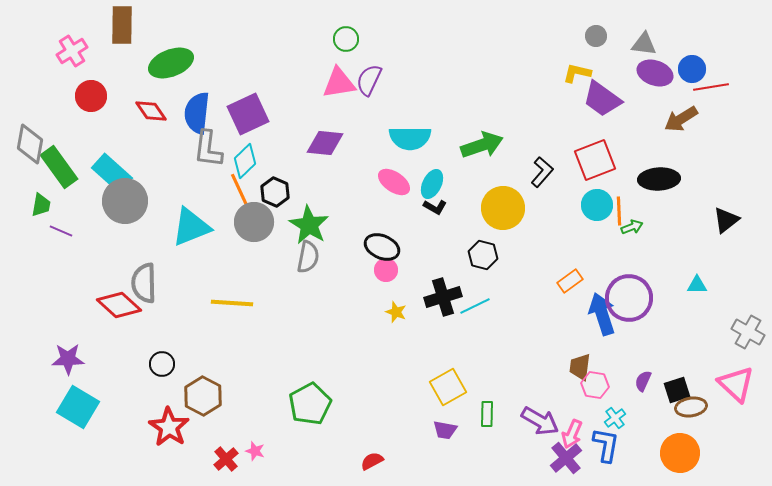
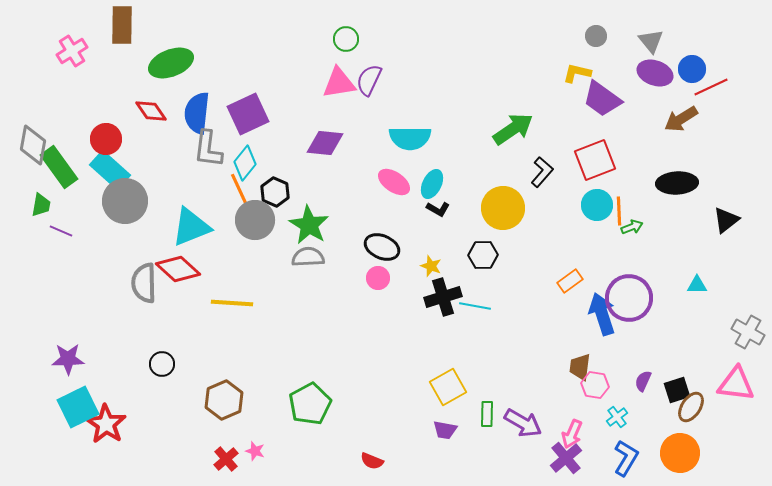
gray triangle at (644, 44): moved 7 px right, 3 px up; rotated 44 degrees clockwise
red line at (711, 87): rotated 16 degrees counterclockwise
red circle at (91, 96): moved 15 px right, 43 px down
gray diamond at (30, 144): moved 3 px right, 1 px down
green arrow at (482, 145): moved 31 px right, 16 px up; rotated 15 degrees counterclockwise
cyan diamond at (245, 161): moved 2 px down; rotated 8 degrees counterclockwise
cyan rectangle at (112, 173): moved 2 px left, 3 px up
black ellipse at (659, 179): moved 18 px right, 4 px down
black L-shape at (435, 207): moved 3 px right, 2 px down
gray circle at (254, 222): moved 1 px right, 2 px up
black hexagon at (483, 255): rotated 16 degrees counterclockwise
gray semicircle at (308, 257): rotated 104 degrees counterclockwise
pink circle at (386, 270): moved 8 px left, 8 px down
red diamond at (119, 305): moved 59 px right, 36 px up
cyan line at (475, 306): rotated 36 degrees clockwise
yellow star at (396, 312): moved 35 px right, 46 px up
pink triangle at (736, 384): rotated 36 degrees counterclockwise
brown hexagon at (203, 396): moved 21 px right, 4 px down; rotated 9 degrees clockwise
cyan square at (78, 407): rotated 33 degrees clockwise
brown ellipse at (691, 407): rotated 48 degrees counterclockwise
cyan cross at (615, 418): moved 2 px right, 1 px up
purple arrow at (540, 421): moved 17 px left, 2 px down
red star at (169, 427): moved 63 px left, 3 px up
blue L-shape at (606, 445): moved 20 px right, 13 px down; rotated 21 degrees clockwise
red semicircle at (372, 461): rotated 130 degrees counterclockwise
